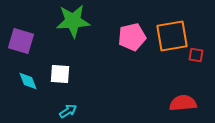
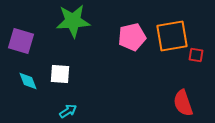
red semicircle: rotated 104 degrees counterclockwise
